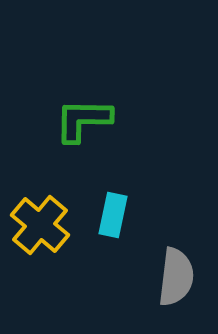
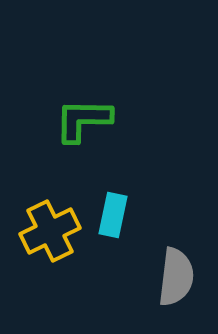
yellow cross: moved 10 px right, 6 px down; rotated 24 degrees clockwise
